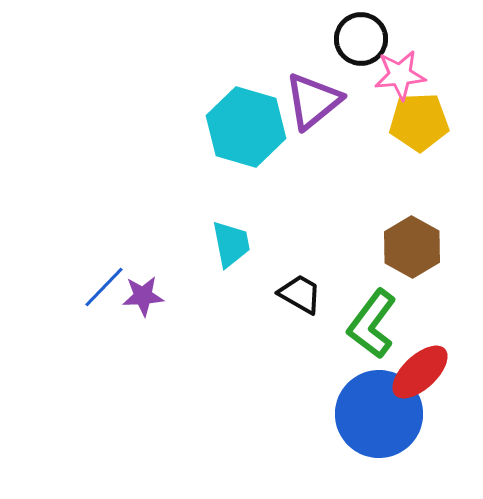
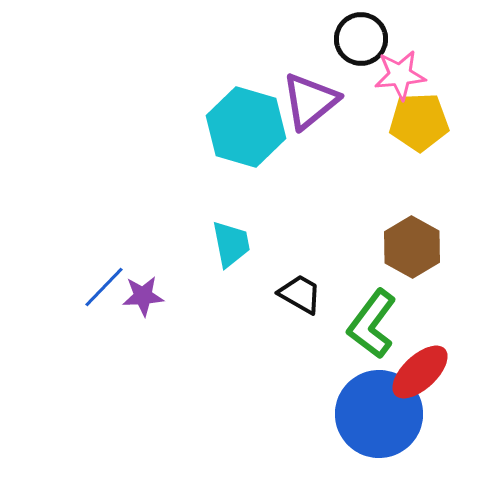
purple triangle: moved 3 px left
